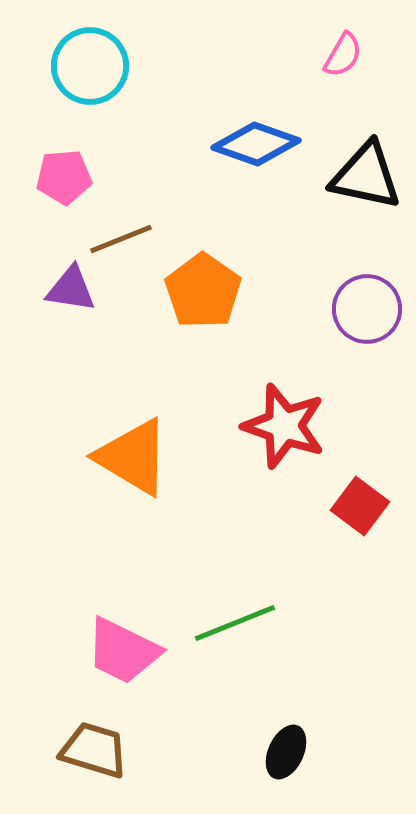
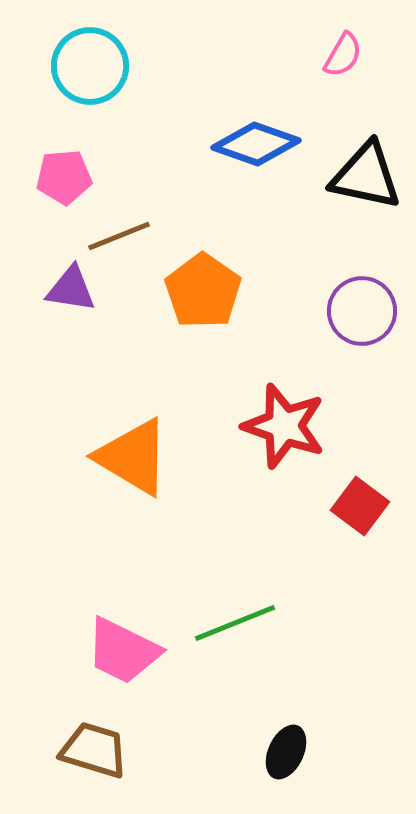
brown line: moved 2 px left, 3 px up
purple circle: moved 5 px left, 2 px down
